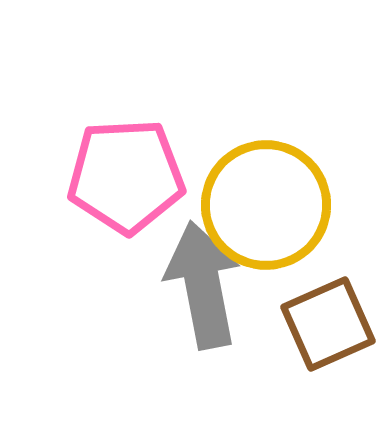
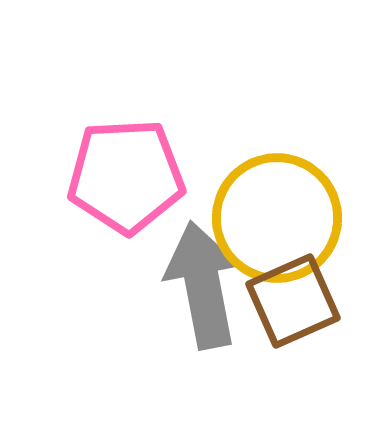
yellow circle: moved 11 px right, 13 px down
brown square: moved 35 px left, 23 px up
